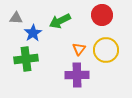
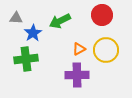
orange triangle: rotated 24 degrees clockwise
